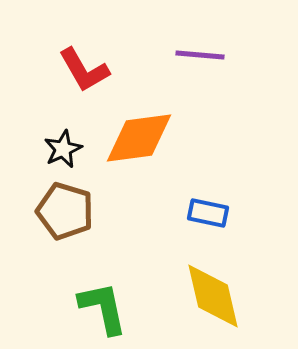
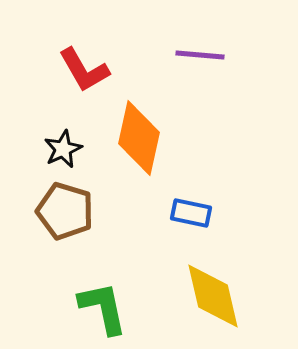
orange diamond: rotated 70 degrees counterclockwise
blue rectangle: moved 17 px left
